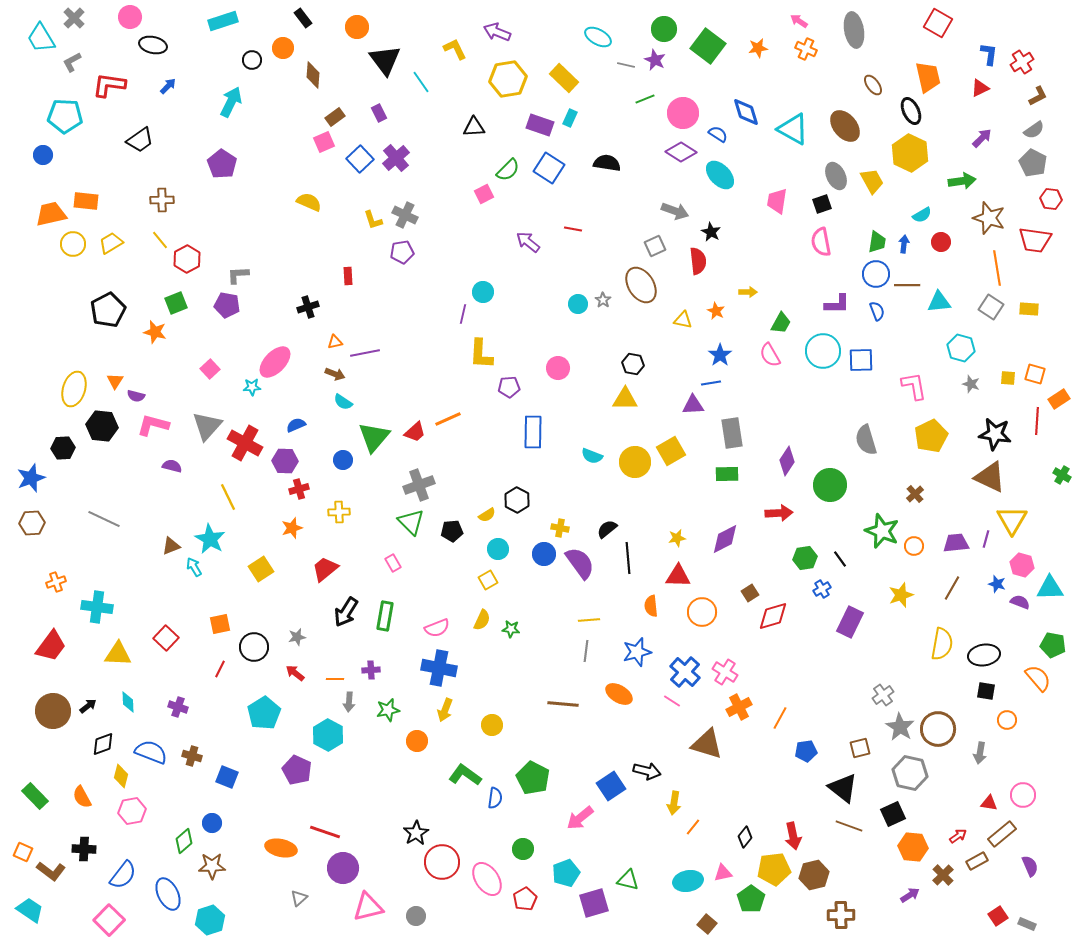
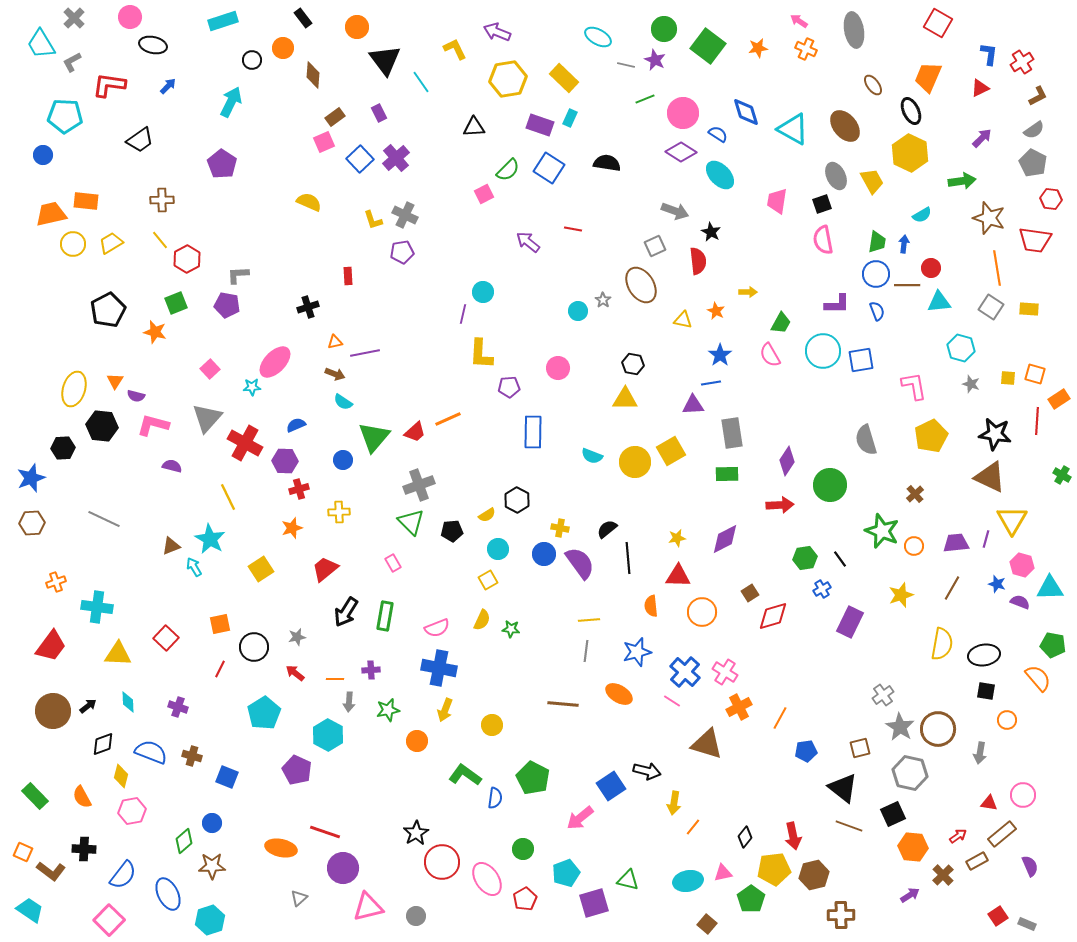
cyan trapezoid at (41, 38): moved 6 px down
orange trapezoid at (928, 77): rotated 144 degrees counterclockwise
pink semicircle at (821, 242): moved 2 px right, 2 px up
red circle at (941, 242): moved 10 px left, 26 px down
cyan circle at (578, 304): moved 7 px down
blue square at (861, 360): rotated 8 degrees counterclockwise
gray triangle at (207, 426): moved 8 px up
red arrow at (779, 513): moved 1 px right, 8 px up
